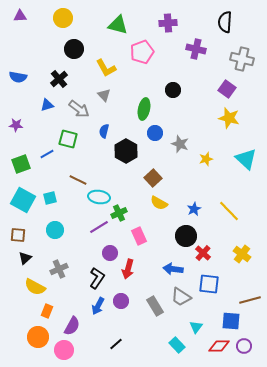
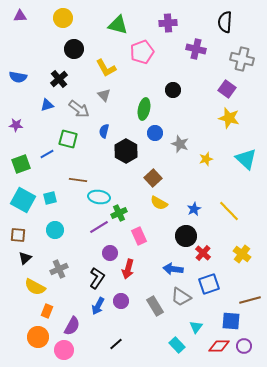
brown line at (78, 180): rotated 18 degrees counterclockwise
blue square at (209, 284): rotated 25 degrees counterclockwise
